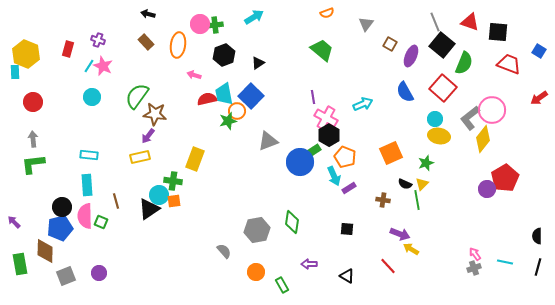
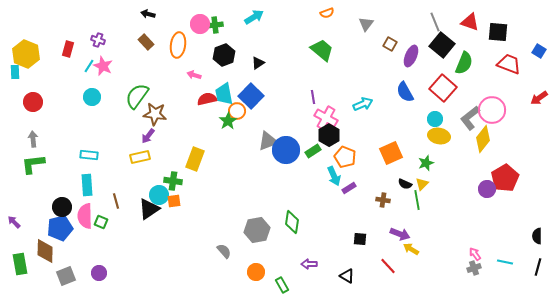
green star at (228, 121): rotated 18 degrees counterclockwise
blue circle at (300, 162): moved 14 px left, 12 px up
black square at (347, 229): moved 13 px right, 10 px down
